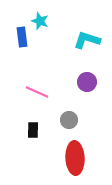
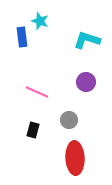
purple circle: moved 1 px left
black rectangle: rotated 14 degrees clockwise
